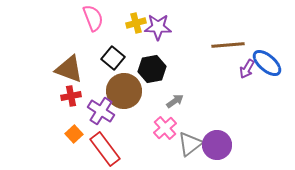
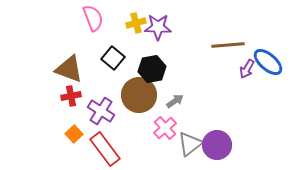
blue ellipse: moved 1 px right, 1 px up
brown circle: moved 15 px right, 4 px down
